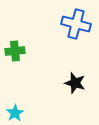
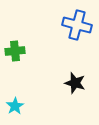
blue cross: moved 1 px right, 1 px down
cyan star: moved 7 px up
